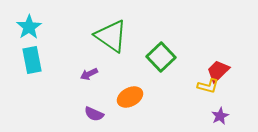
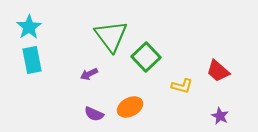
green triangle: rotated 18 degrees clockwise
green square: moved 15 px left
red trapezoid: rotated 95 degrees counterclockwise
yellow L-shape: moved 26 px left
orange ellipse: moved 10 px down
purple star: rotated 18 degrees counterclockwise
